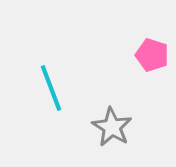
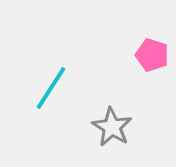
cyan line: rotated 54 degrees clockwise
